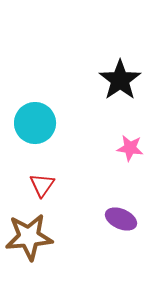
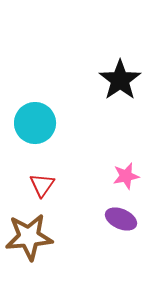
pink star: moved 4 px left, 28 px down; rotated 20 degrees counterclockwise
